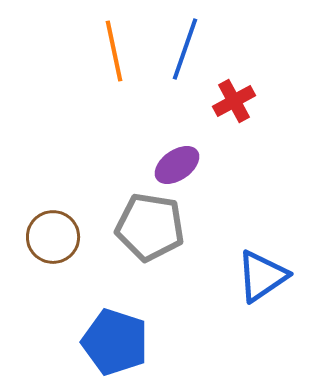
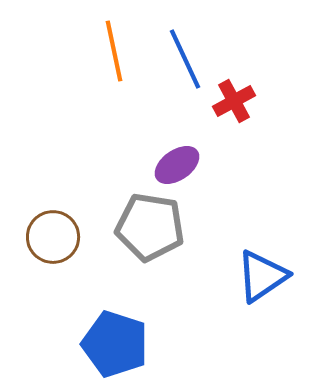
blue line: moved 10 px down; rotated 44 degrees counterclockwise
blue pentagon: moved 2 px down
